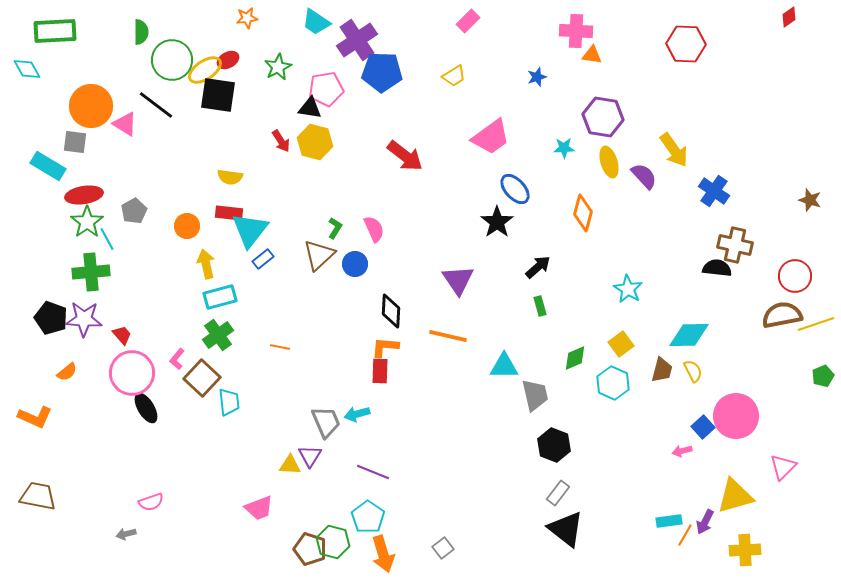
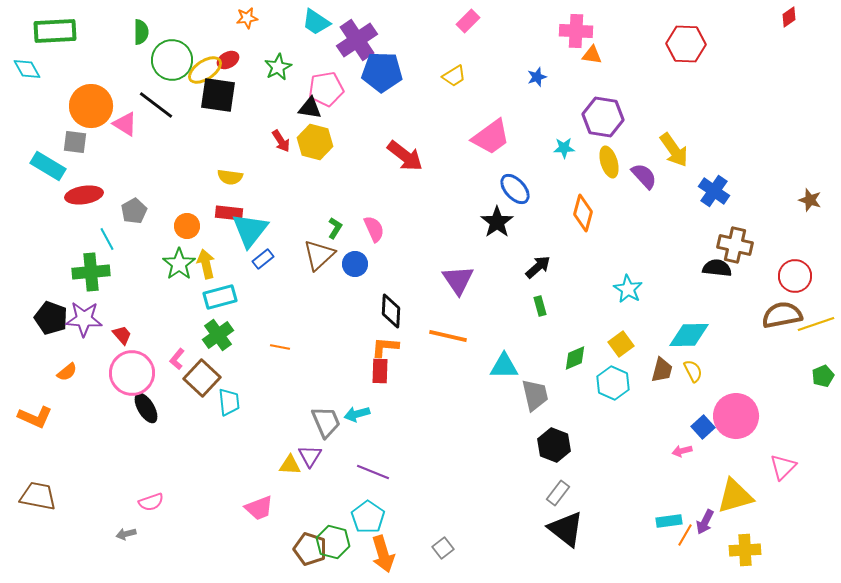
green star at (87, 222): moved 92 px right, 42 px down
